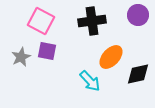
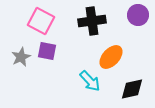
black diamond: moved 6 px left, 15 px down
